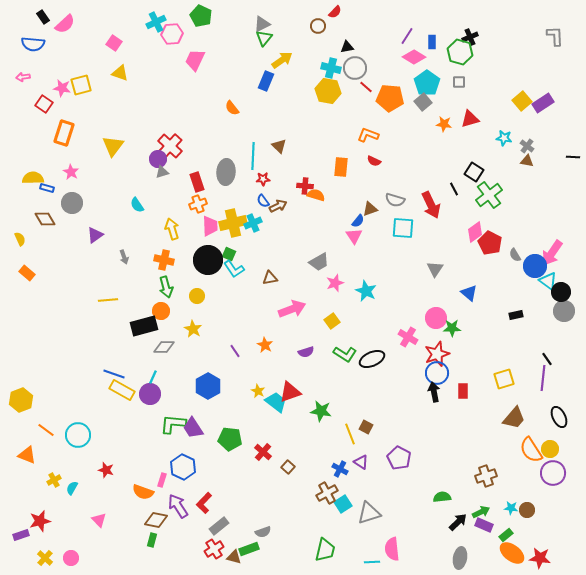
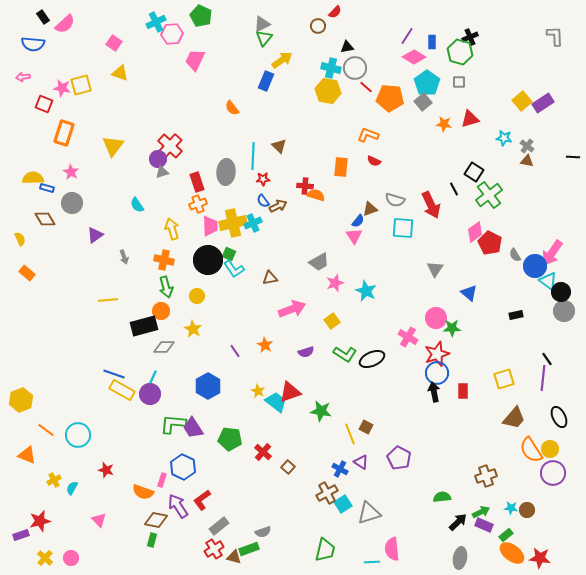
red square at (44, 104): rotated 12 degrees counterclockwise
red L-shape at (204, 503): moved 2 px left, 3 px up; rotated 10 degrees clockwise
